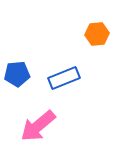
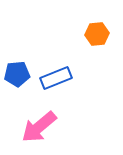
blue rectangle: moved 8 px left
pink arrow: moved 1 px right, 1 px down
